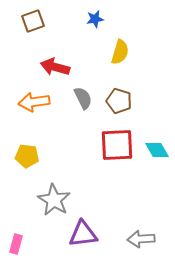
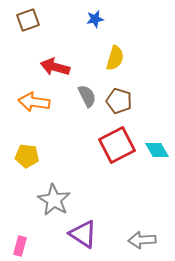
brown square: moved 5 px left, 1 px up
yellow semicircle: moved 5 px left, 6 px down
gray semicircle: moved 4 px right, 2 px up
orange arrow: rotated 16 degrees clockwise
red square: rotated 24 degrees counterclockwise
purple triangle: rotated 40 degrees clockwise
gray arrow: moved 1 px right, 1 px down
pink rectangle: moved 4 px right, 2 px down
